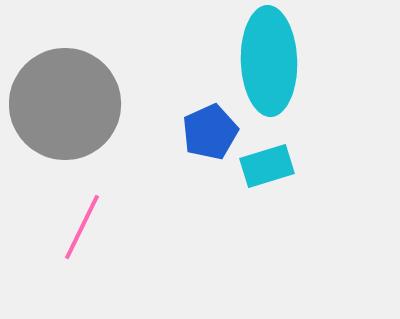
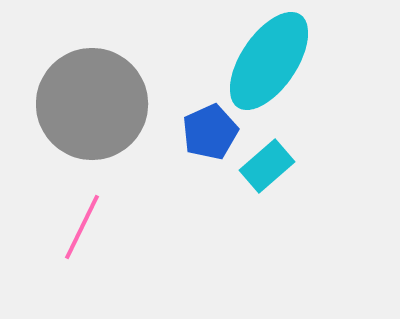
cyan ellipse: rotated 36 degrees clockwise
gray circle: moved 27 px right
cyan rectangle: rotated 24 degrees counterclockwise
